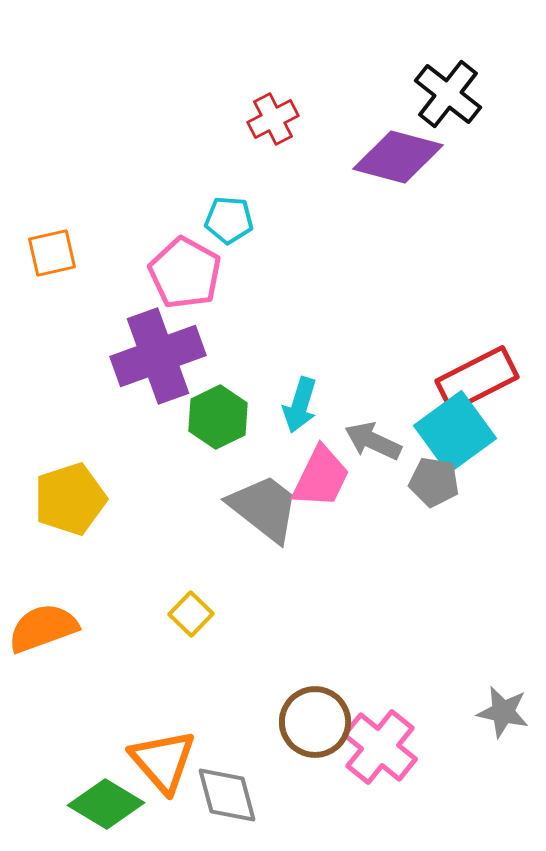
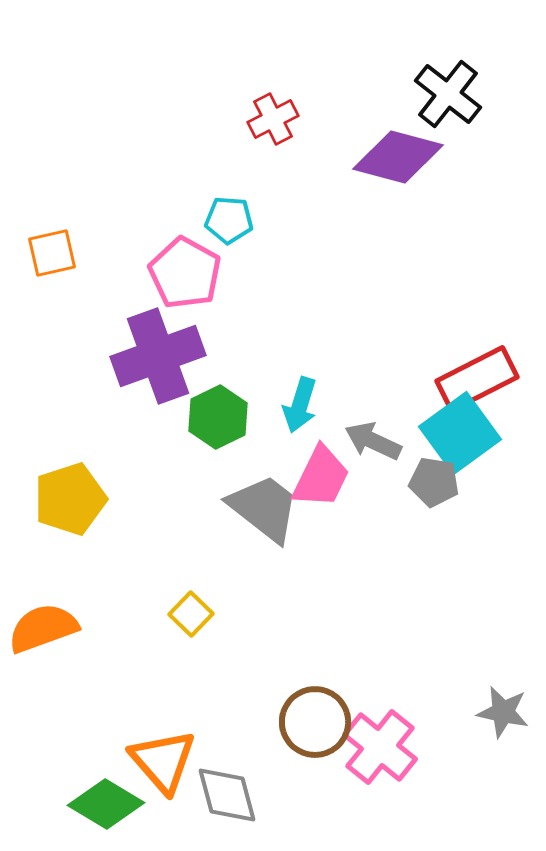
cyan square: moved 5 px right, 1 px down
